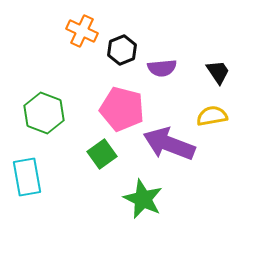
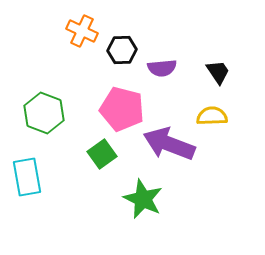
black hexagon: rotated 20 degrees clockwise
yellow semicircle: rotated 8 degrees clockwise
